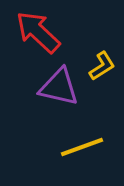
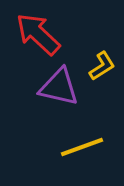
red arrow: moved 2 px down
